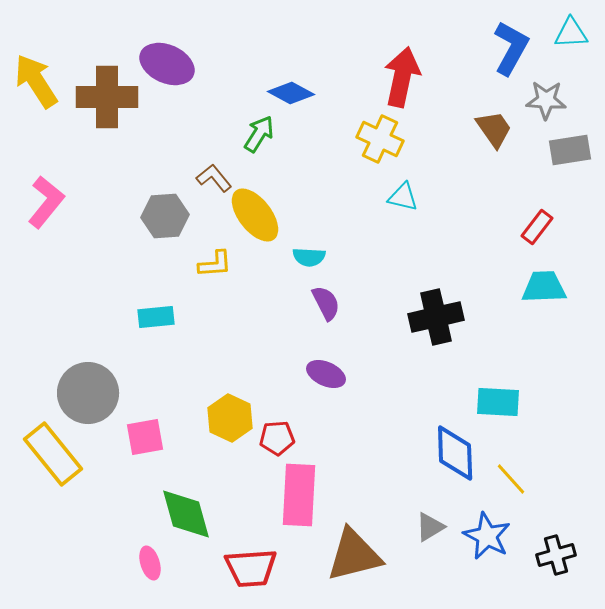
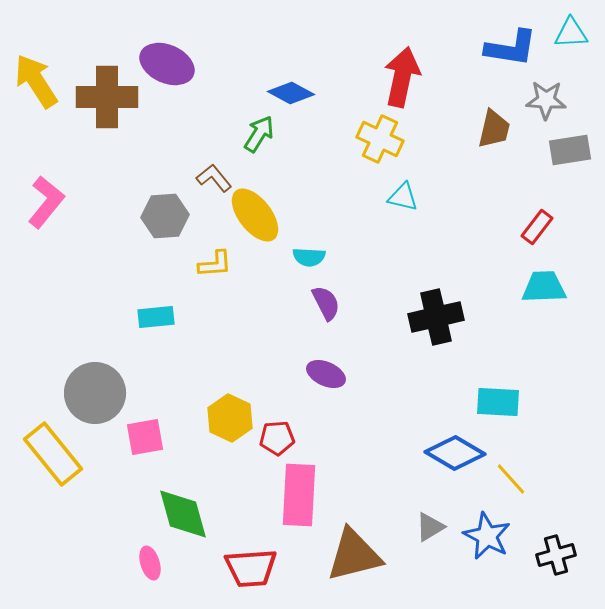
blue L-shape at (511, 48): rotated 70 degrees clockwise
brown trapezoid at (494, 129): rotated 48 degrees clockwise
gray circle at (88, 393): moved 7 px right
blue diamond at (455, 453): rotated 58 degrees counterclockwise
green diamond at (186, 514): moved 3 px left
